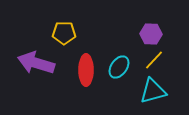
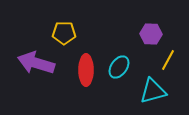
yellow line: moved 14 px right; rotated 15 degrees counterclockwise
